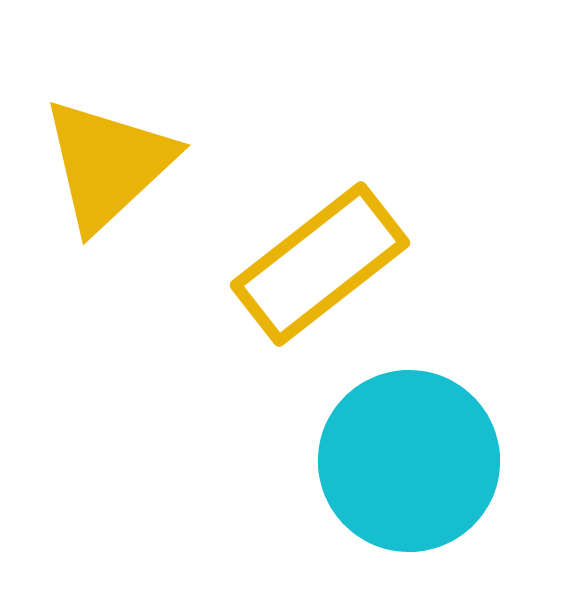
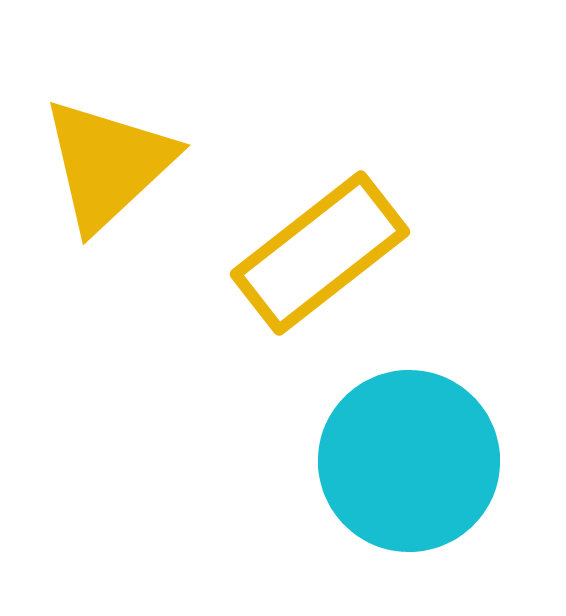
yellow rectangle: moved 11 px up
